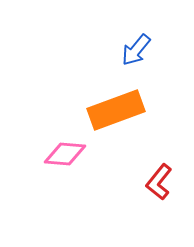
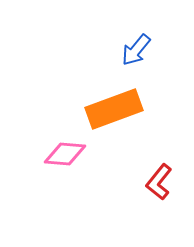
orange rectangle: moved 2 px left, 1 px up
